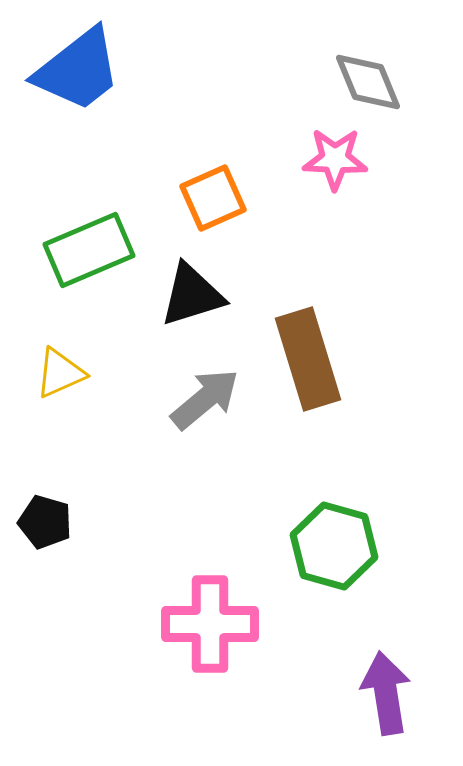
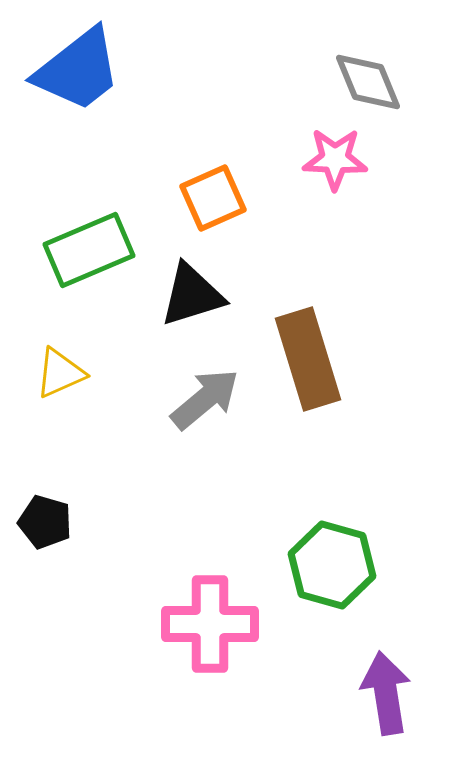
green hexagon: moved 2 px left, 19 px down
